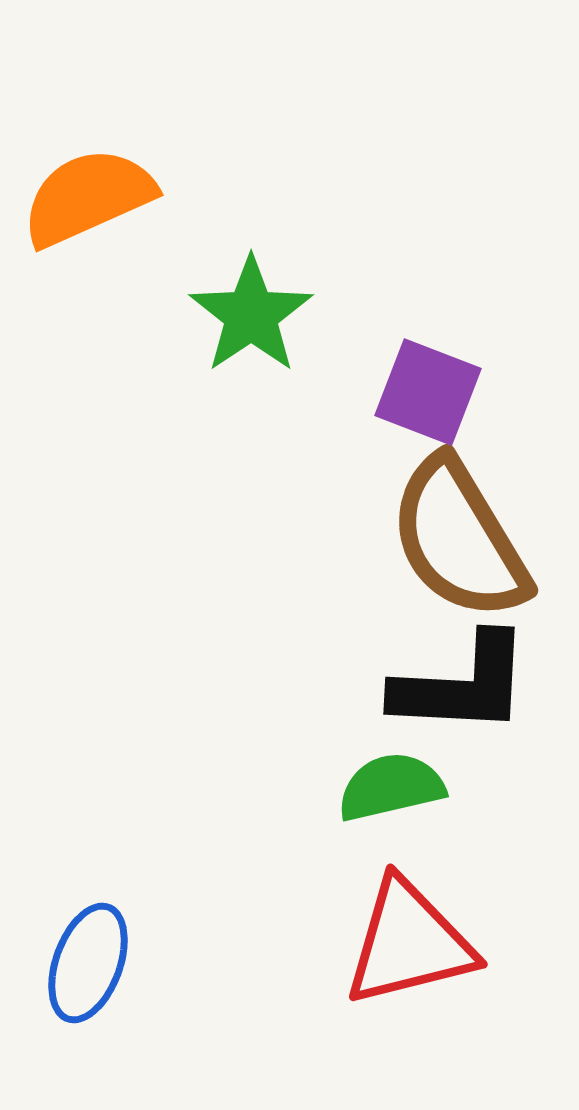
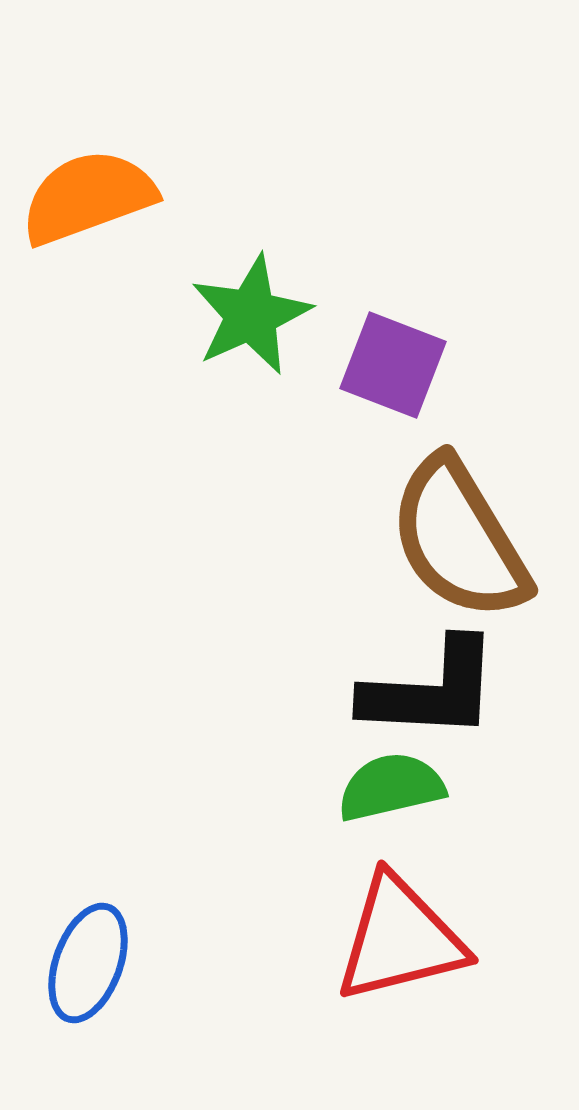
orange semicircle: rotated 4 degrees clockwise
green star: rotated 10 degrees clockwise
purple square: moved 35 px left, 27 px up
black L-shape: moved 31 px left, 5 px down
red triangle: moved 9 px left, 4 px up
